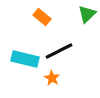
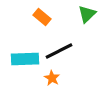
cyan rectangle: rotated 16 degrees counterclockwise
